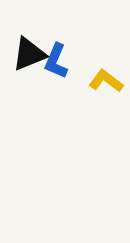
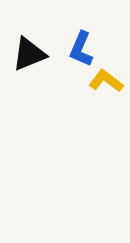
blue L-shape: moved 25 px right, 12 px up
